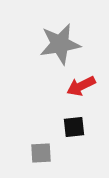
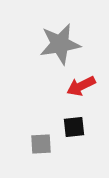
gray square: moved 9 px up
